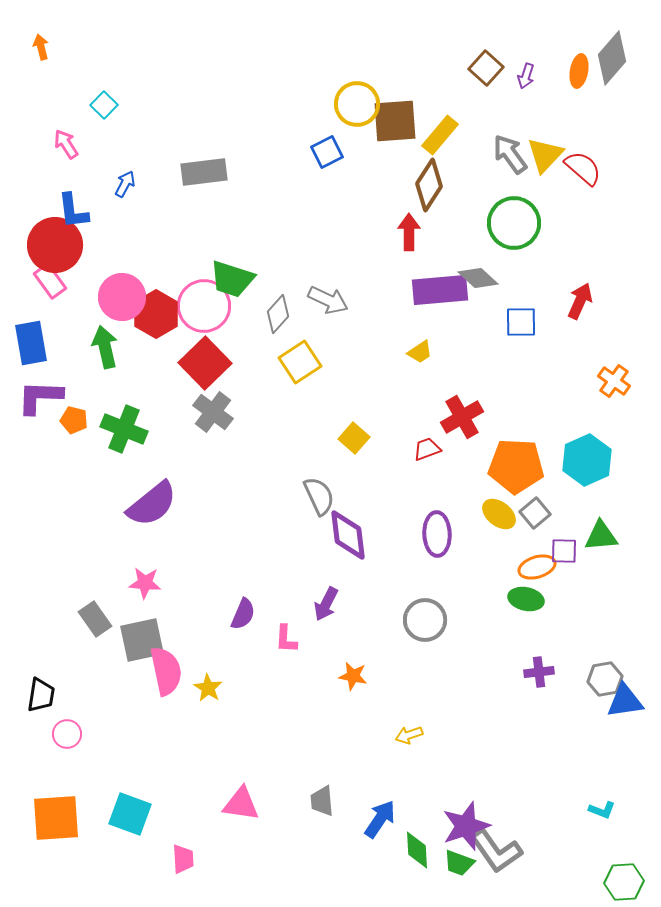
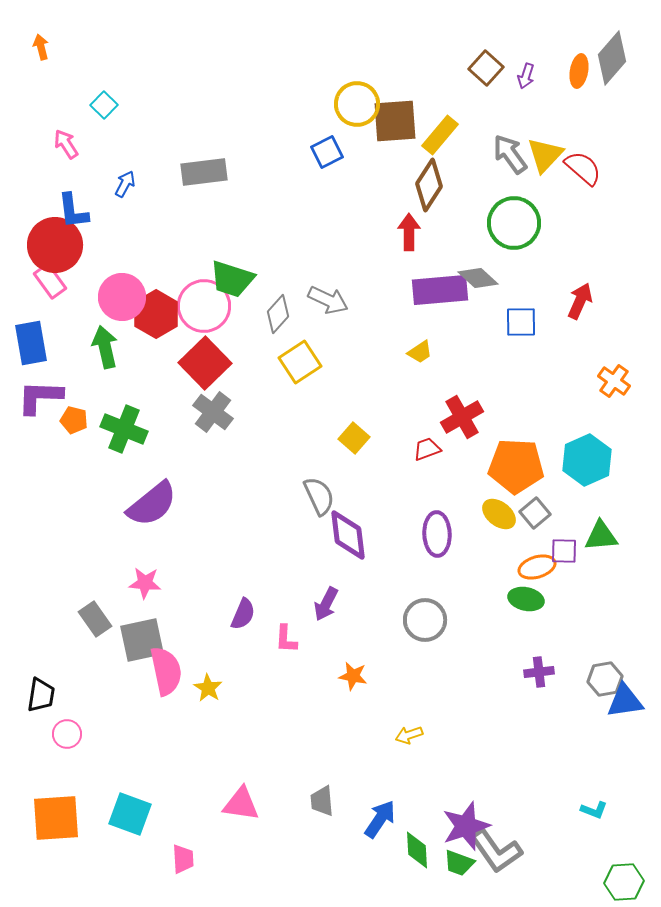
cyan L-shape at (602, 810): moved 8 px left
